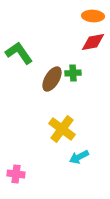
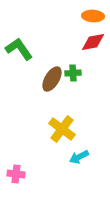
green L-shape: moved 4 px up
